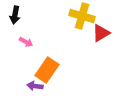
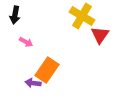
yellow cross: rotated 15 degrees clockwise
red triangle: moved 1 px left, 2 px down; rotated 24 degrees counterclockwise
purple arrow: moved 2 px left, 3 px up
